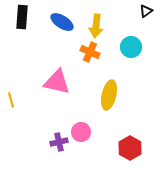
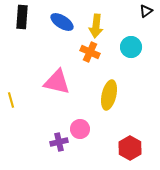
pink circle: moved 1 px left, 3 px up
